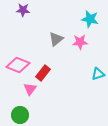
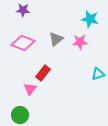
pink diamond: moved 5 px right, 22 px up
